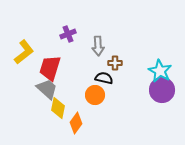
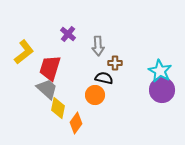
purple cross: rotated 28 degrees counterclockwise
